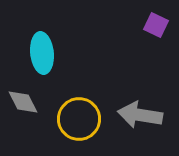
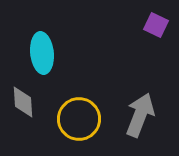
gray diamond: rotated 24 degrees clockwise
gray arrow: rotated 102 degrees clockwise
